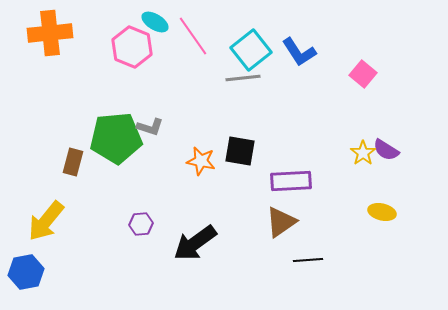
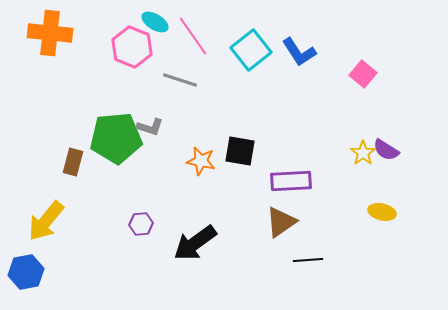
orange cross: rotated 12 degrees clockwise
gray line: moved 63 px left, 2 px down; rotated 24 degrees clockwise
